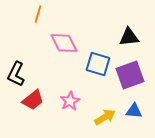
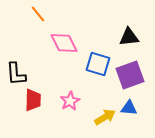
orange line: rotated 54 degrees counterclockwise
black L-shape: rotated 30 degrees counterclockwise
red trapezoid: rotated 50 degrees counterclockwise
blue triangle: moved 5 px left, 3 px up
